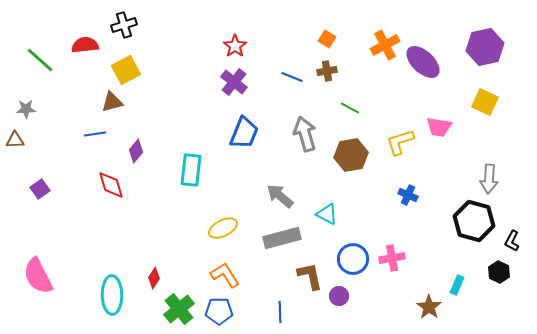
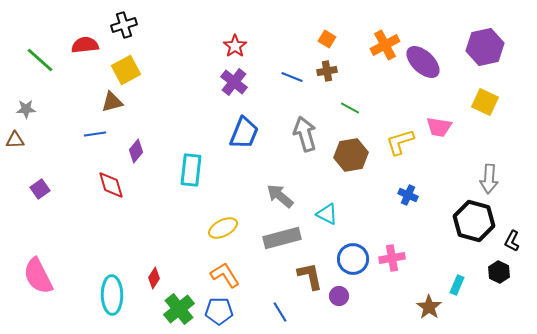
blue line at (280, 312): rotated 30 degrees counterclockwise
